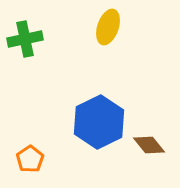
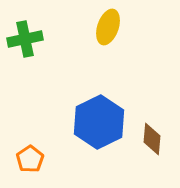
brown diamond: moved 3 px right, 6 px up; rotated 44 degrees clockwise
